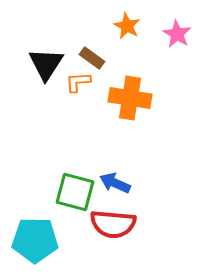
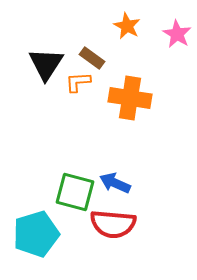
cyan pentagon: moved 1 px right, 6 px up; rotated 18 degrees counterclockwise
